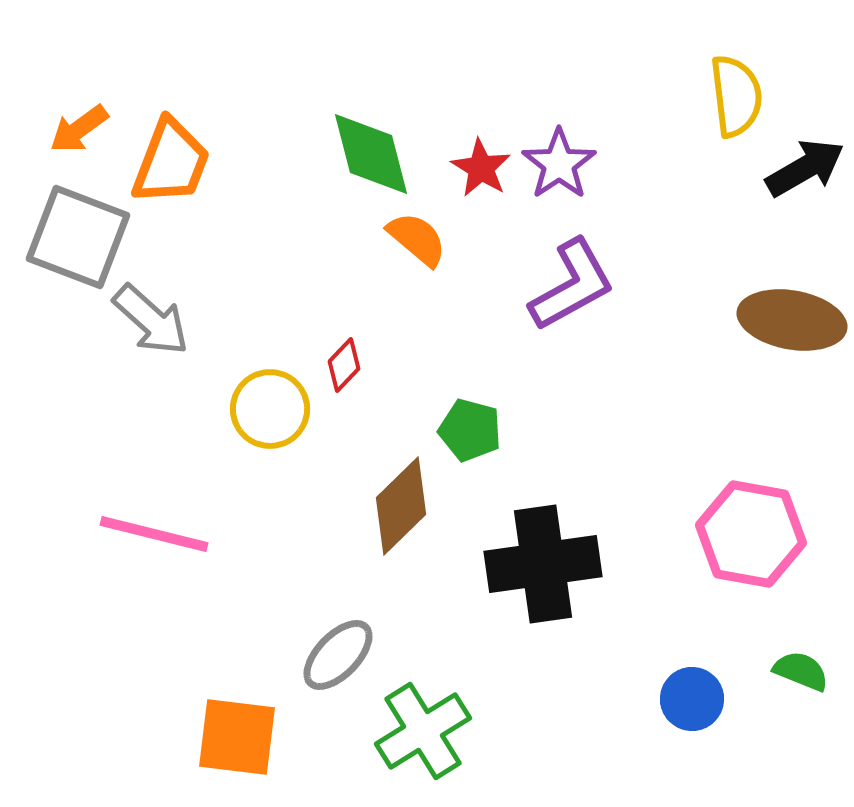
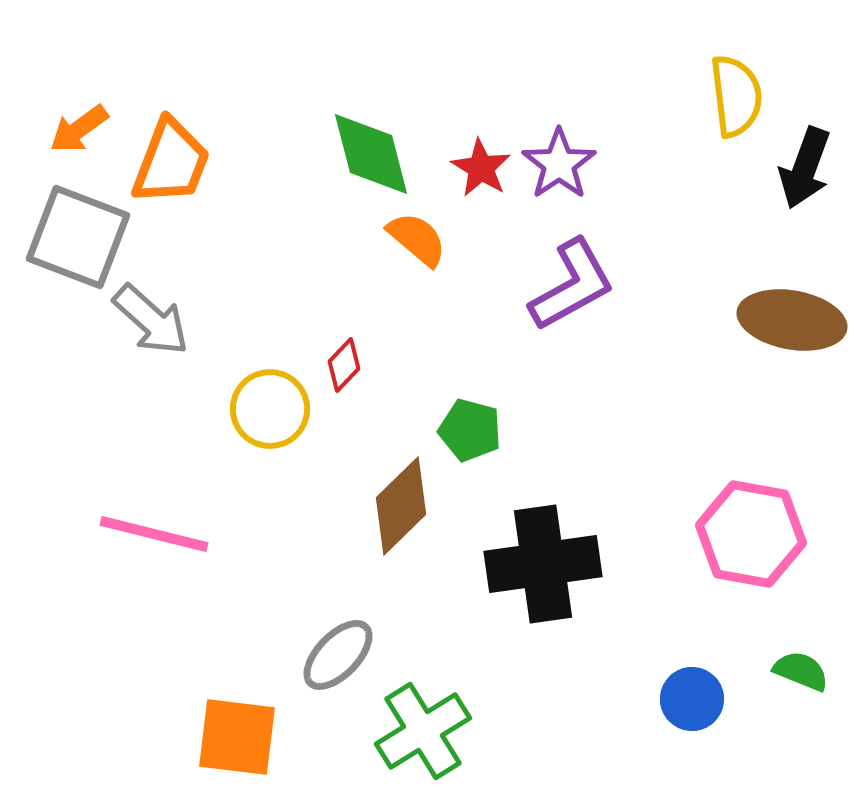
black arrow: rotated 140 degrees clockwise
